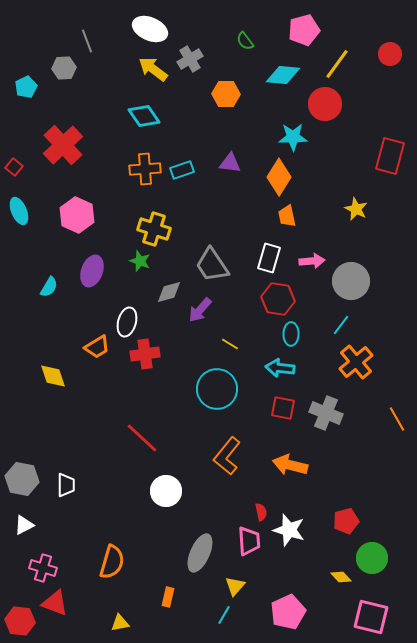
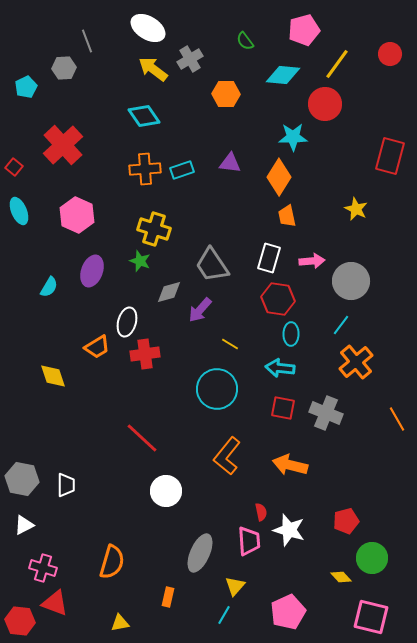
white ellipse at (150, 29): moved 2 px left, 1 px up; rotated 8 degrees clockwise
